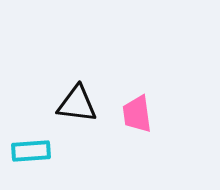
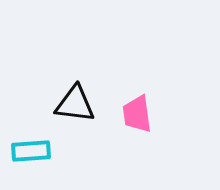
black triangle: moved 2 px left
